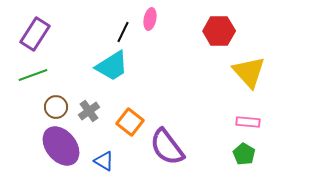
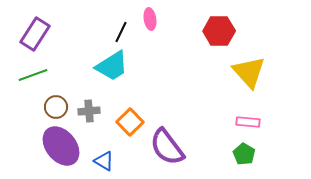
pink ellipse: rotated 20 degrees counterclockwise
black line: moved 2 px left
gray cross: rotated 30 degrees clockwise
orange square: rotated 8 degrees clockwise
